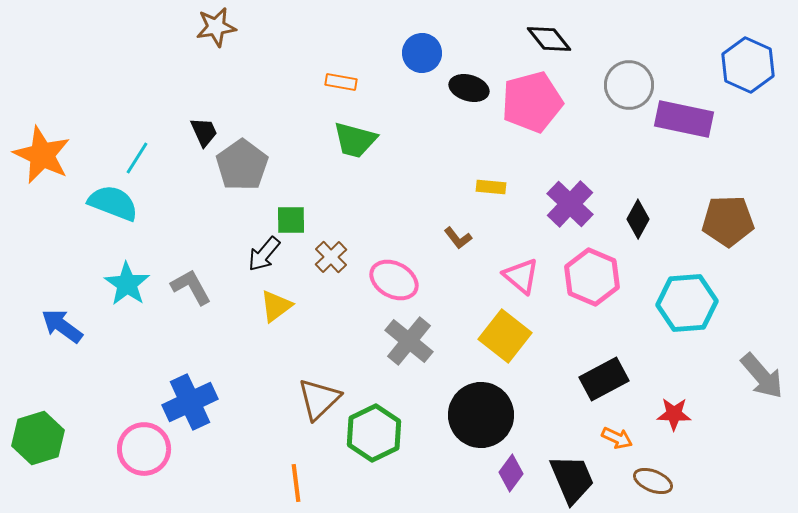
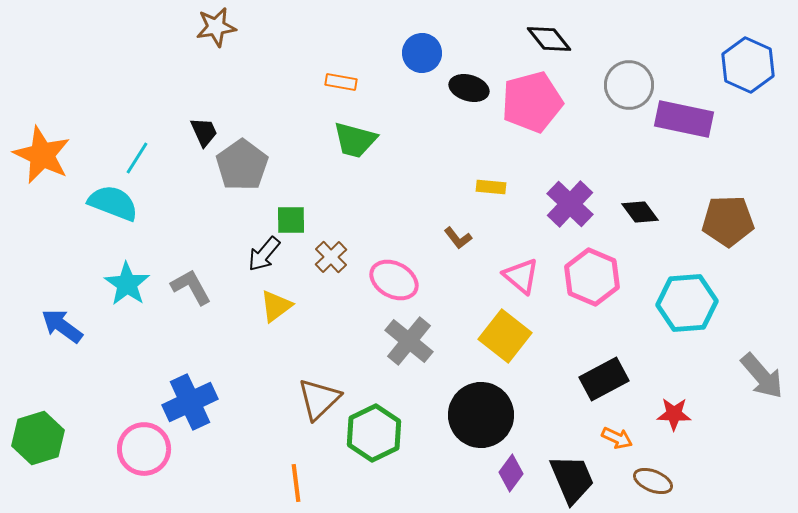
black diamond at (638, 219): moved 2 px right, 7 px up; rotated 66 degrees counterclockwise
